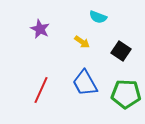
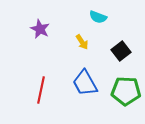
yellow arrow: rotated 21 degrees clockwise
black square: rotated 18 degrees clockwise
red line: rotated 12 degrees counterclockwise
green pentagon: moved 3 px up
